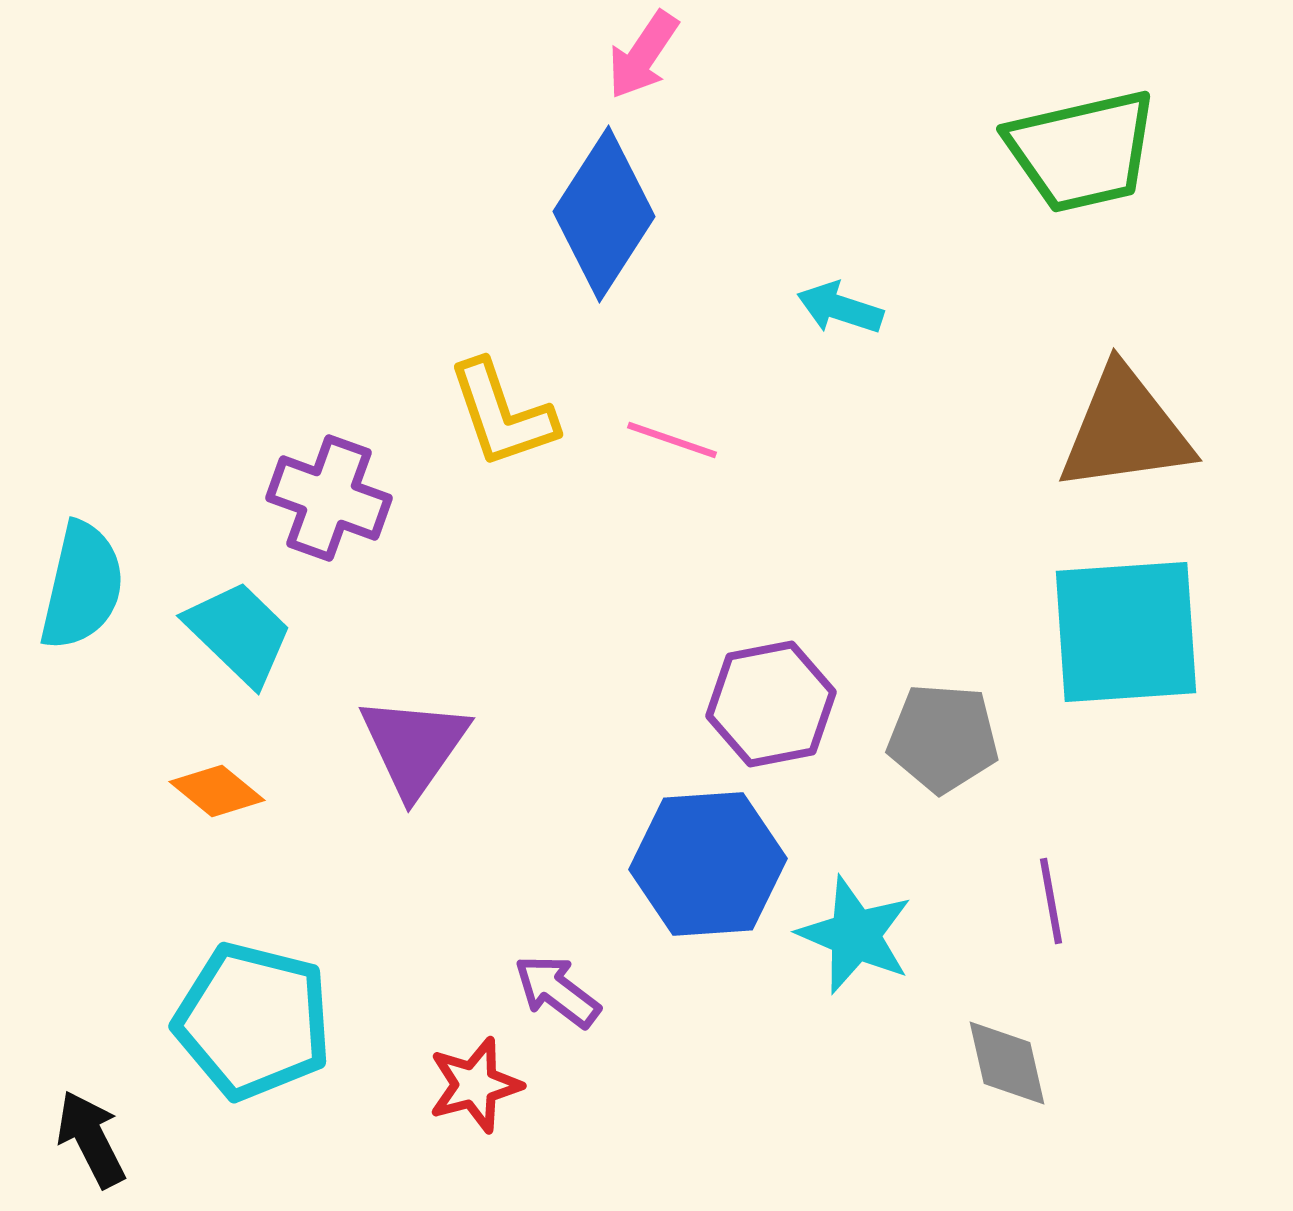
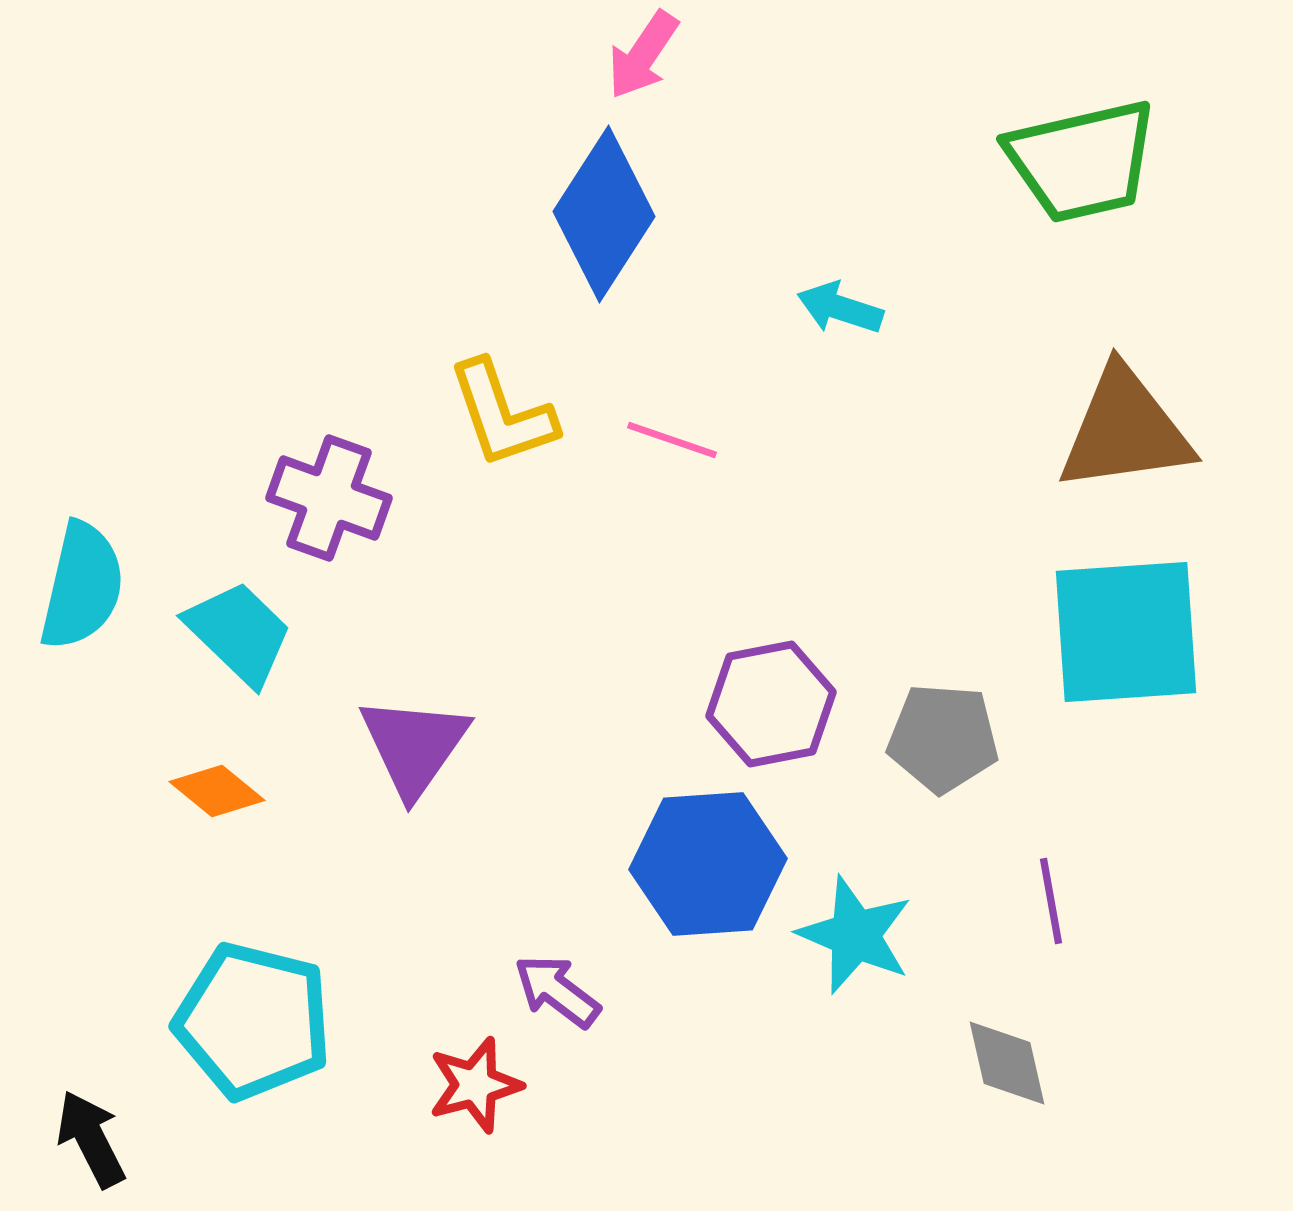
green trapezoid: moved 10 px down
